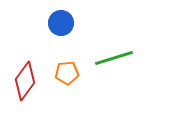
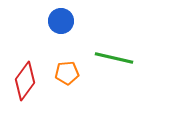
blue circle: moved 2 px up
green line: rotated 30 degrees clockwise
